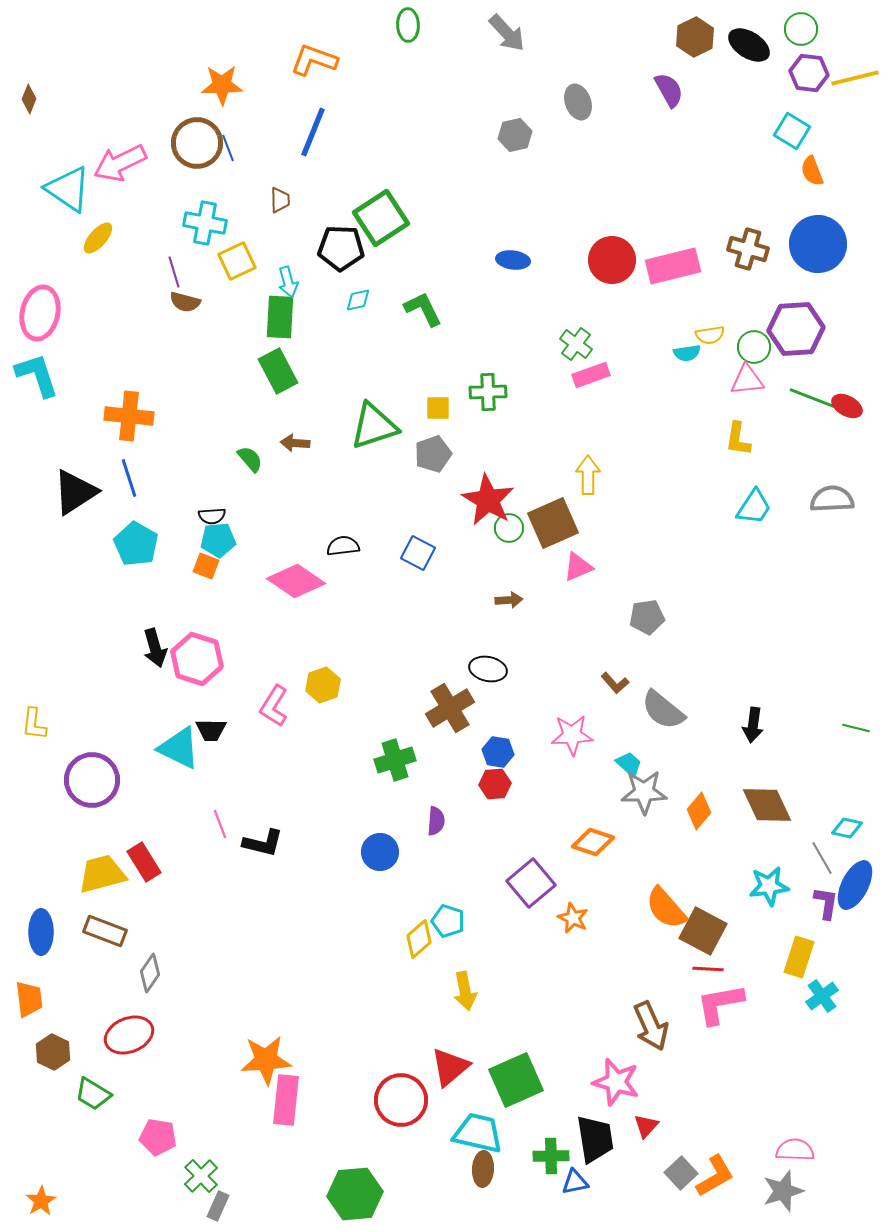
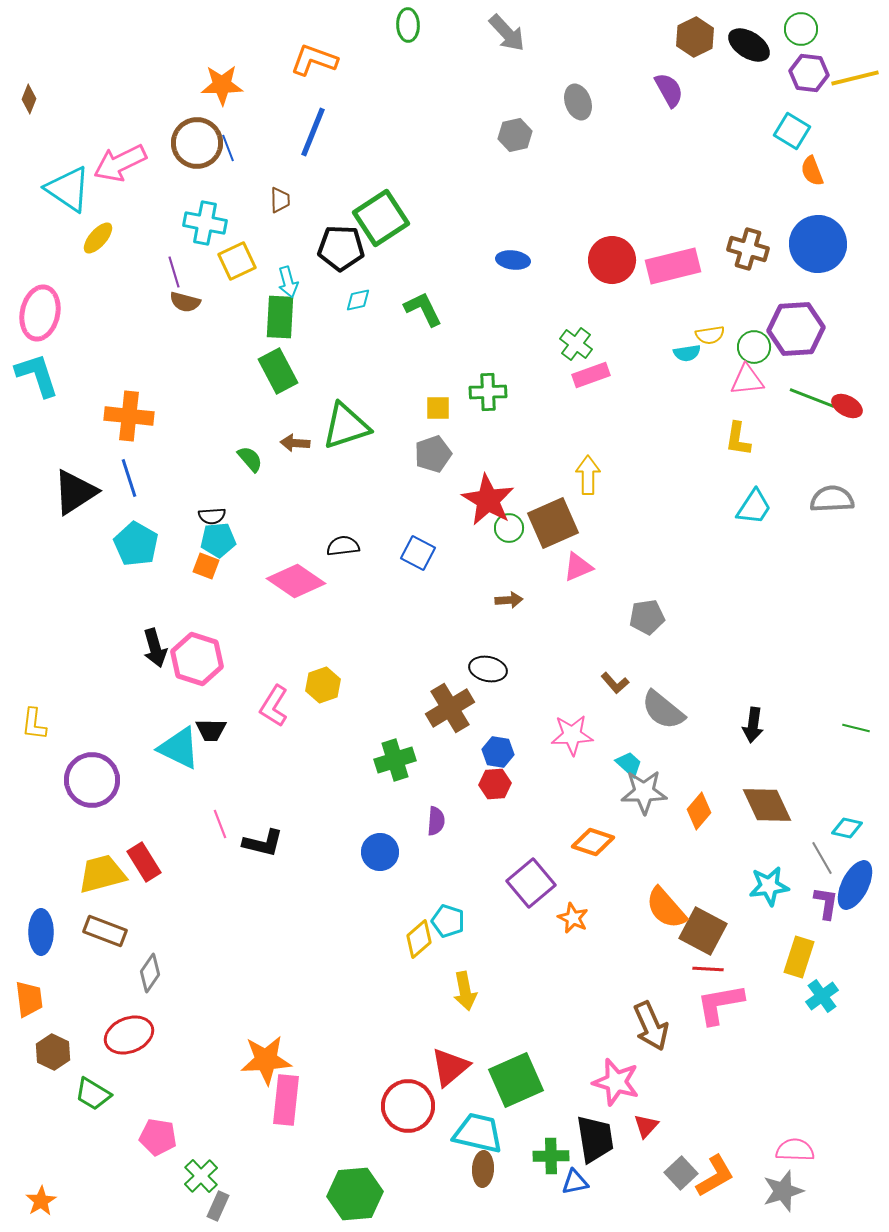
green triangle at (374, 426): moved 28 px left
red circle at (401, 1100): moved 7 px right, 6 px down
